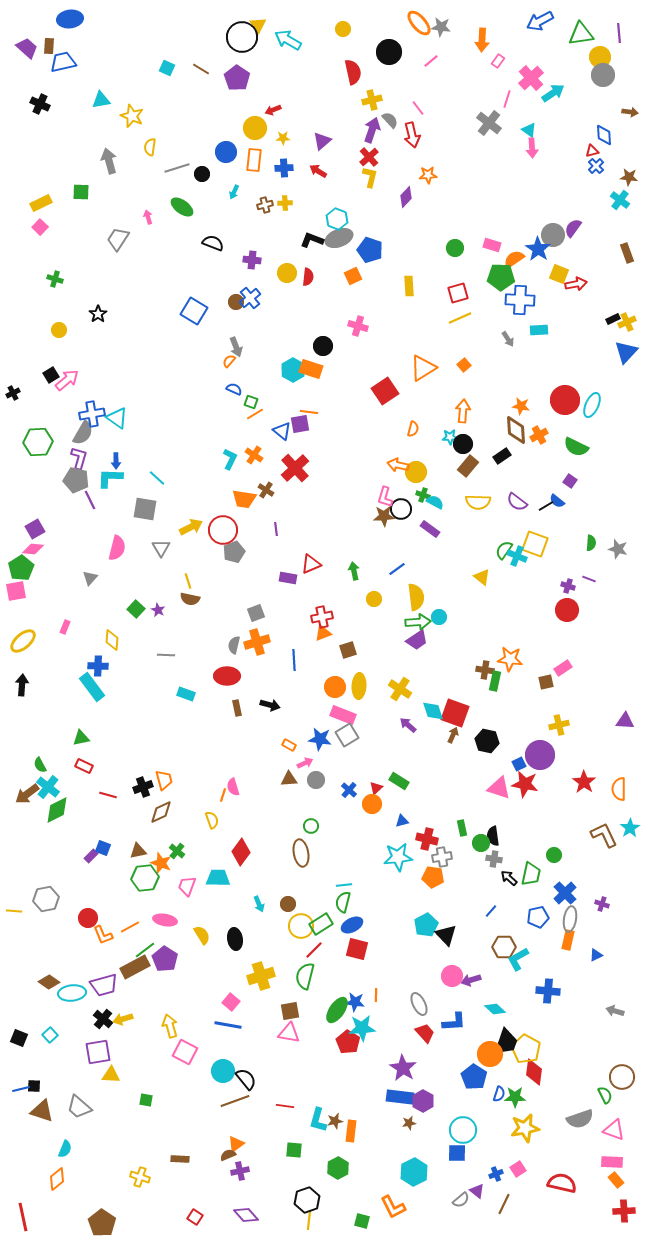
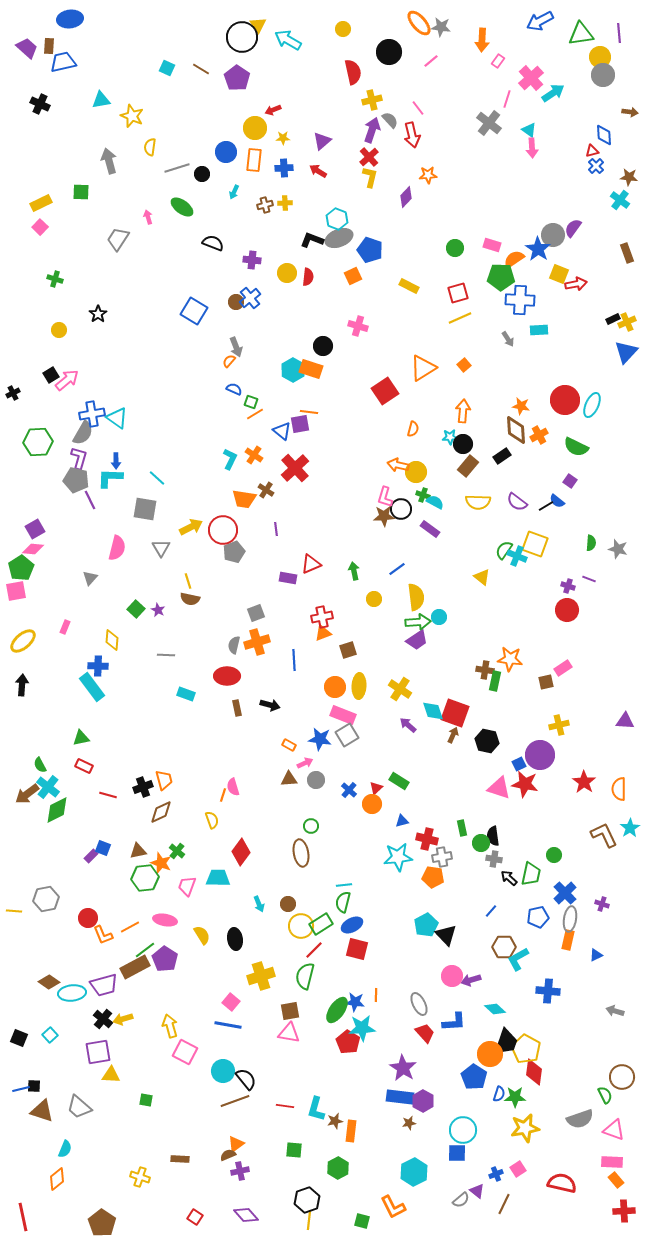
yellow rectangle at (409, 286): rotated 60 degrees counterclockwise
cyan L-shape at (318, 1120): moved 2 px left, 11 px up
